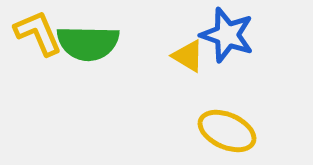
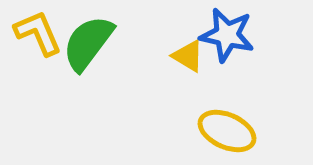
blue star: rotated 6 degrees counterclockwise
green semicircle: rotated 126 degrees clockwise
